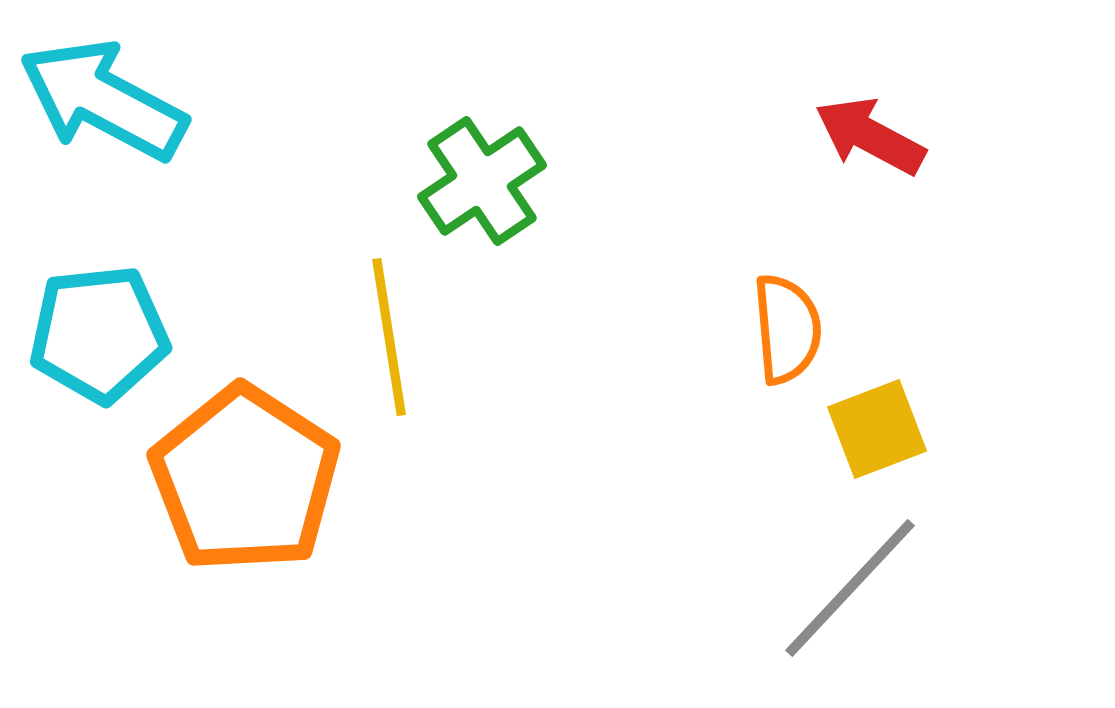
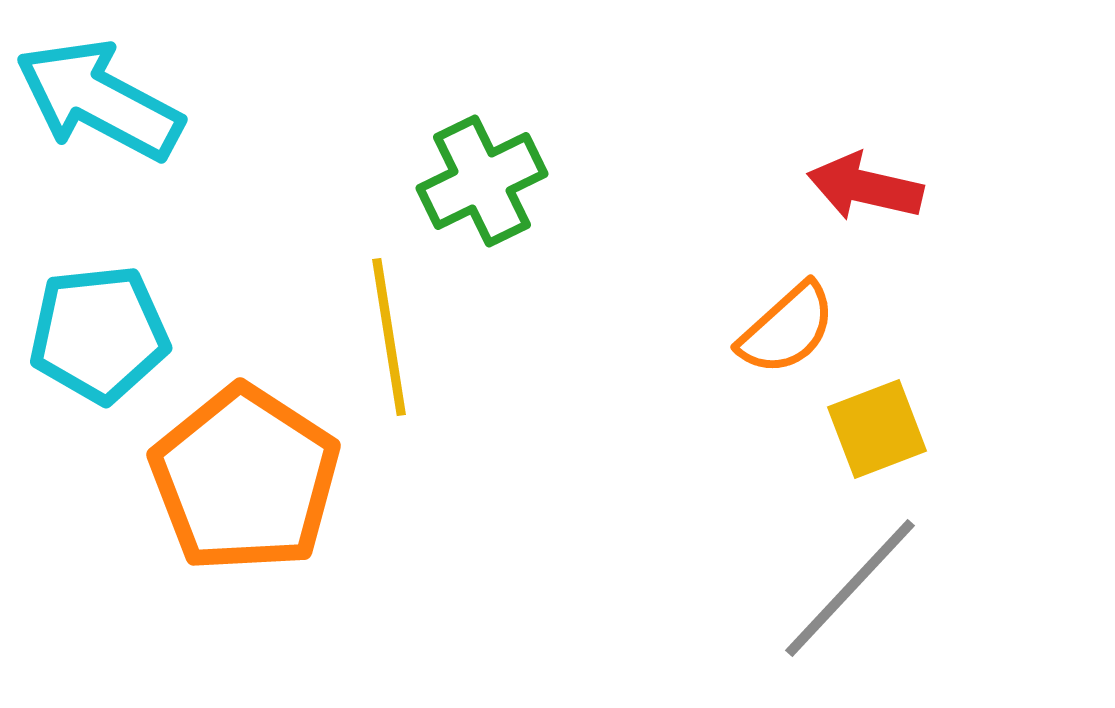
cyan arrow: moved 4 px left
red arrow: moved 5 px left, 51 px down; rotated 15 degrees counterclockwise
green cross: rotated 8 degrees clockwise
orange semicircle: rotated 53 degrees clockwise
